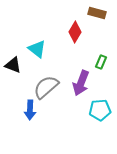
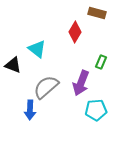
cyan pentagon: moved 4 px left
